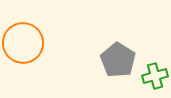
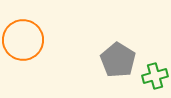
orange circle: moved 3 px up
